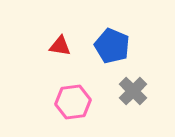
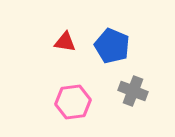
red triangle: moved 5 px right, 4 px up
gray cross: rotated 24 degrees counterclockwise
